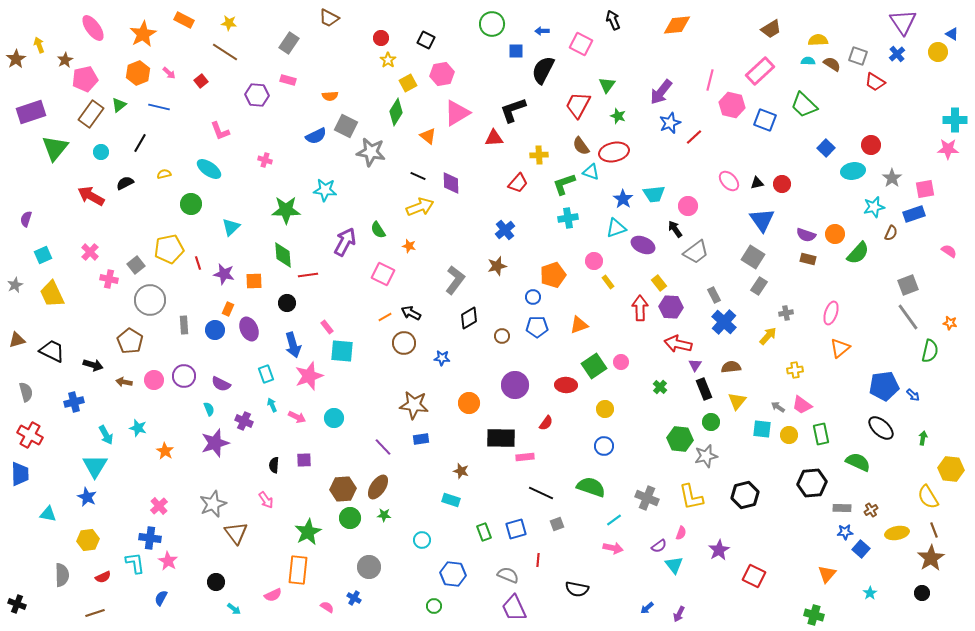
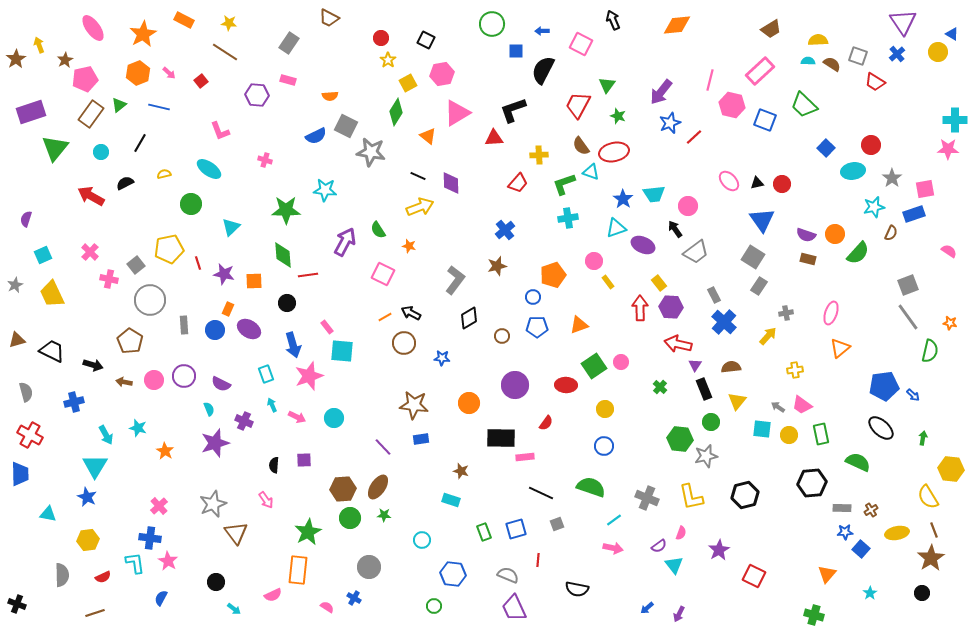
purple ellipse at (249, 329): rotated 35 degrees counterclockwise
